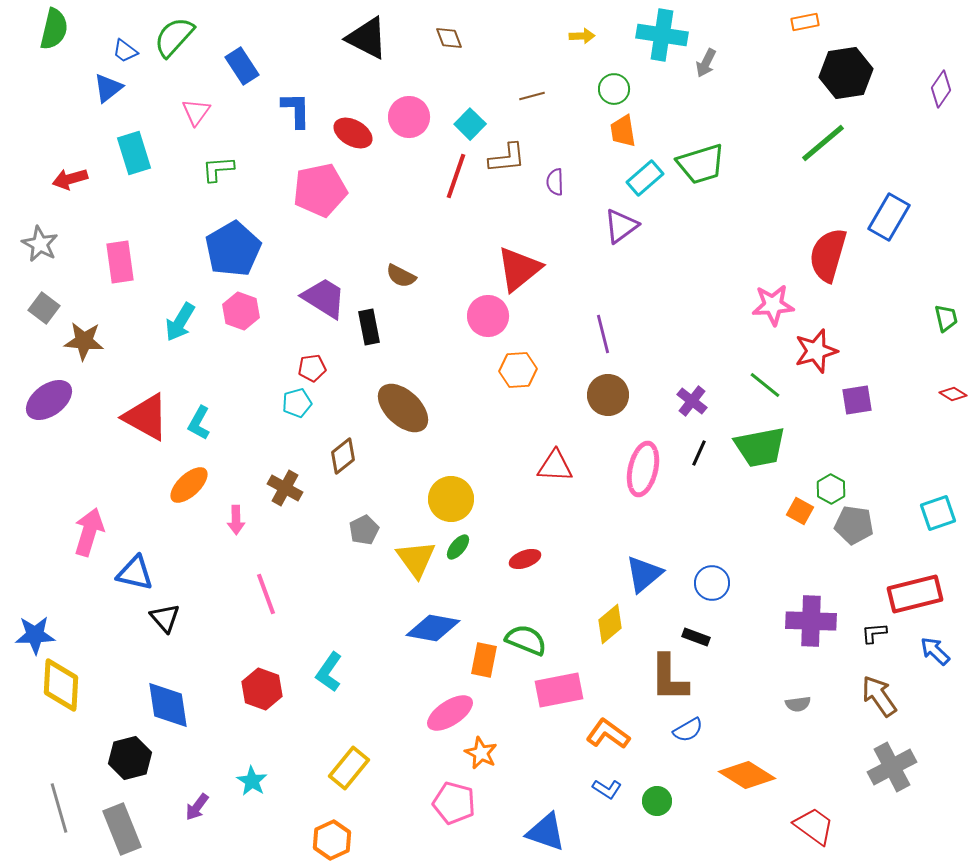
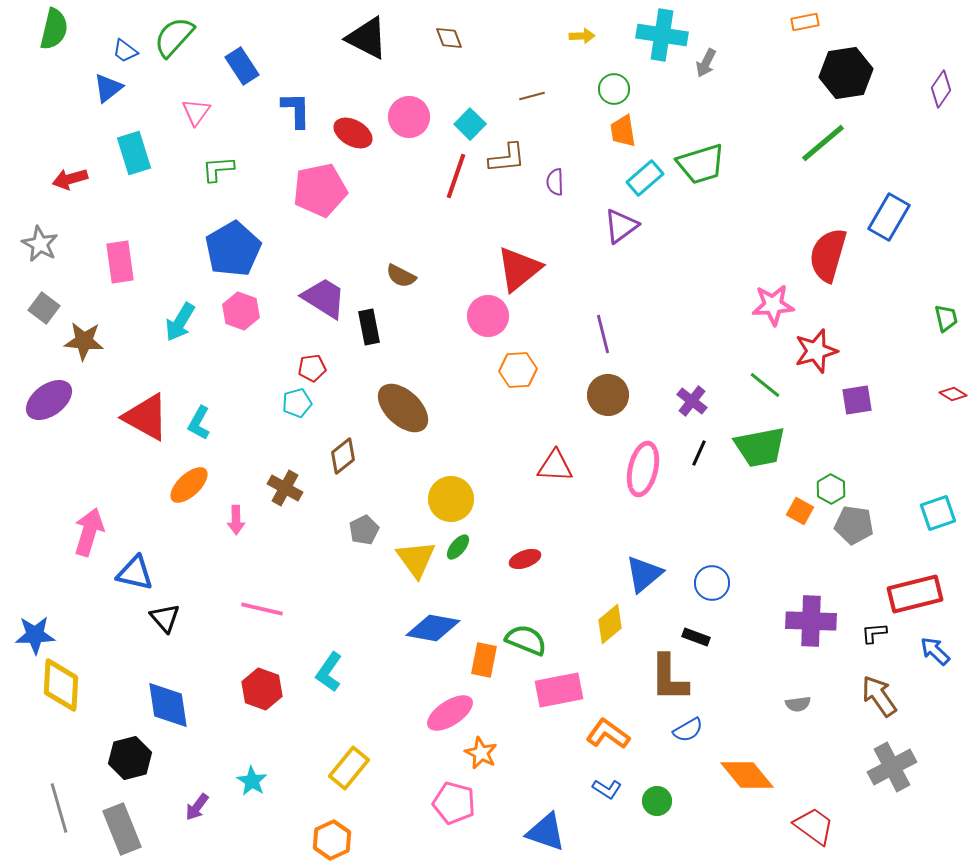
pink line at (266, 594): moved 4 px left, 15 px down; rotated 57 degrees counterclockwise
orange diamond at (747, 775): rotated 18 degrees clockwise
